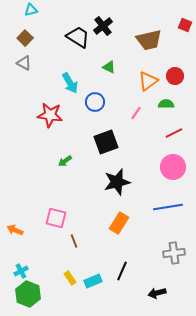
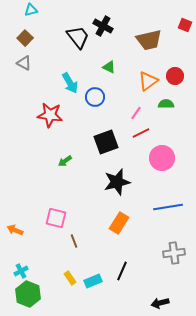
black cross: rotated 24 degrees counterclockwise
black trapezoid: rotated 20 degrees clockwise
blue circle: moved 5 px up
red line: moved 33 px left
pink circle: moved 11 px left, 9 px up
black arrow: moved 3 px right, 10 px down
